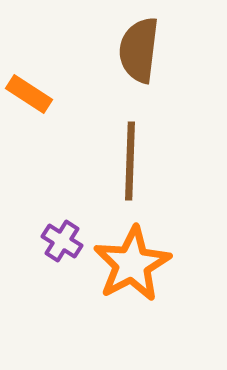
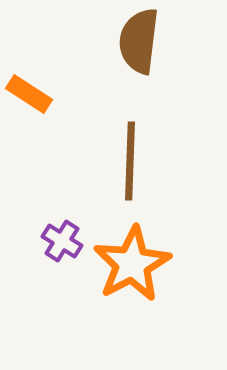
brown semicircle: moved 9 px up
